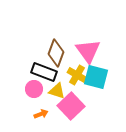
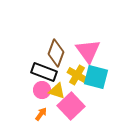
pink circle: moved 8 px right, 1 px down
orange arrow: rotated 32 degrees counterclockwise
